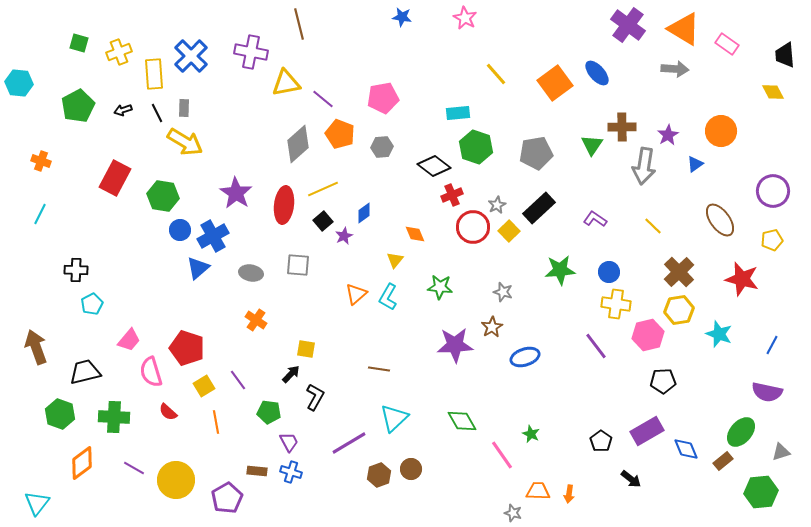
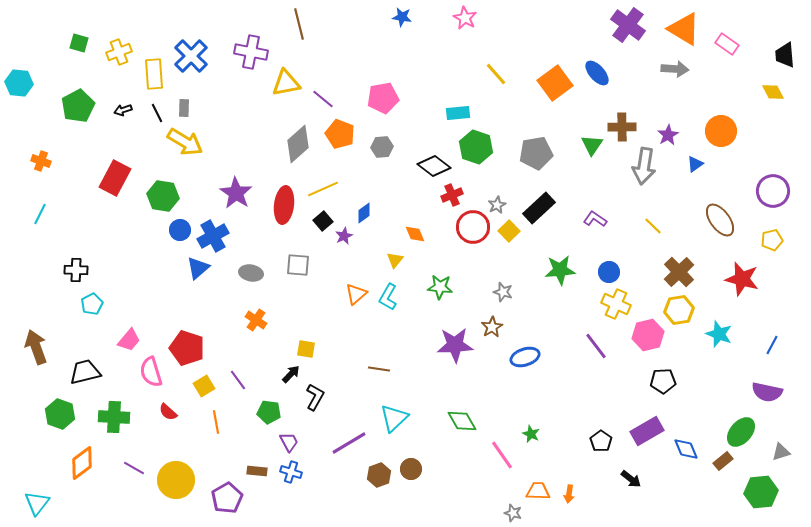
yellow cross at (616, 304): rotated 16 degrees clockwise
